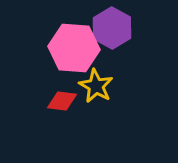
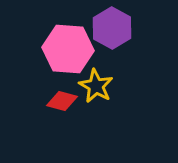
pink hexagon: moved 6 px left, 1 px down
red diamond: rotated 8 degrees clockwise
